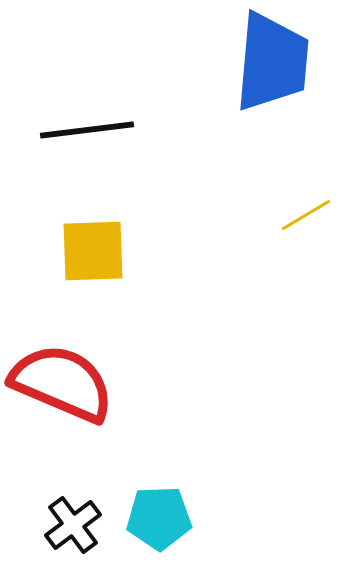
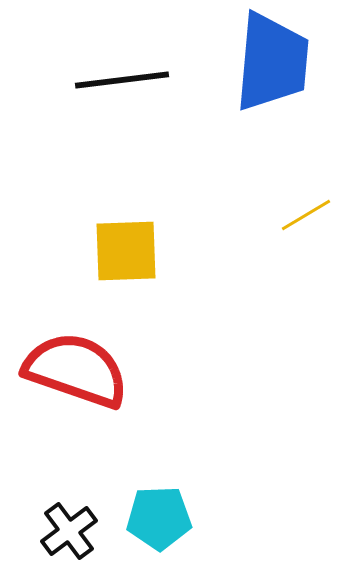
black line: moved 35 px right, 50 px up
yellow square: moved 33 px right
red semicircle: moved 14 px right, 13 px up; rotated 4 degrees counterclockwise
black cross: moved 4 px left, 6 px down
